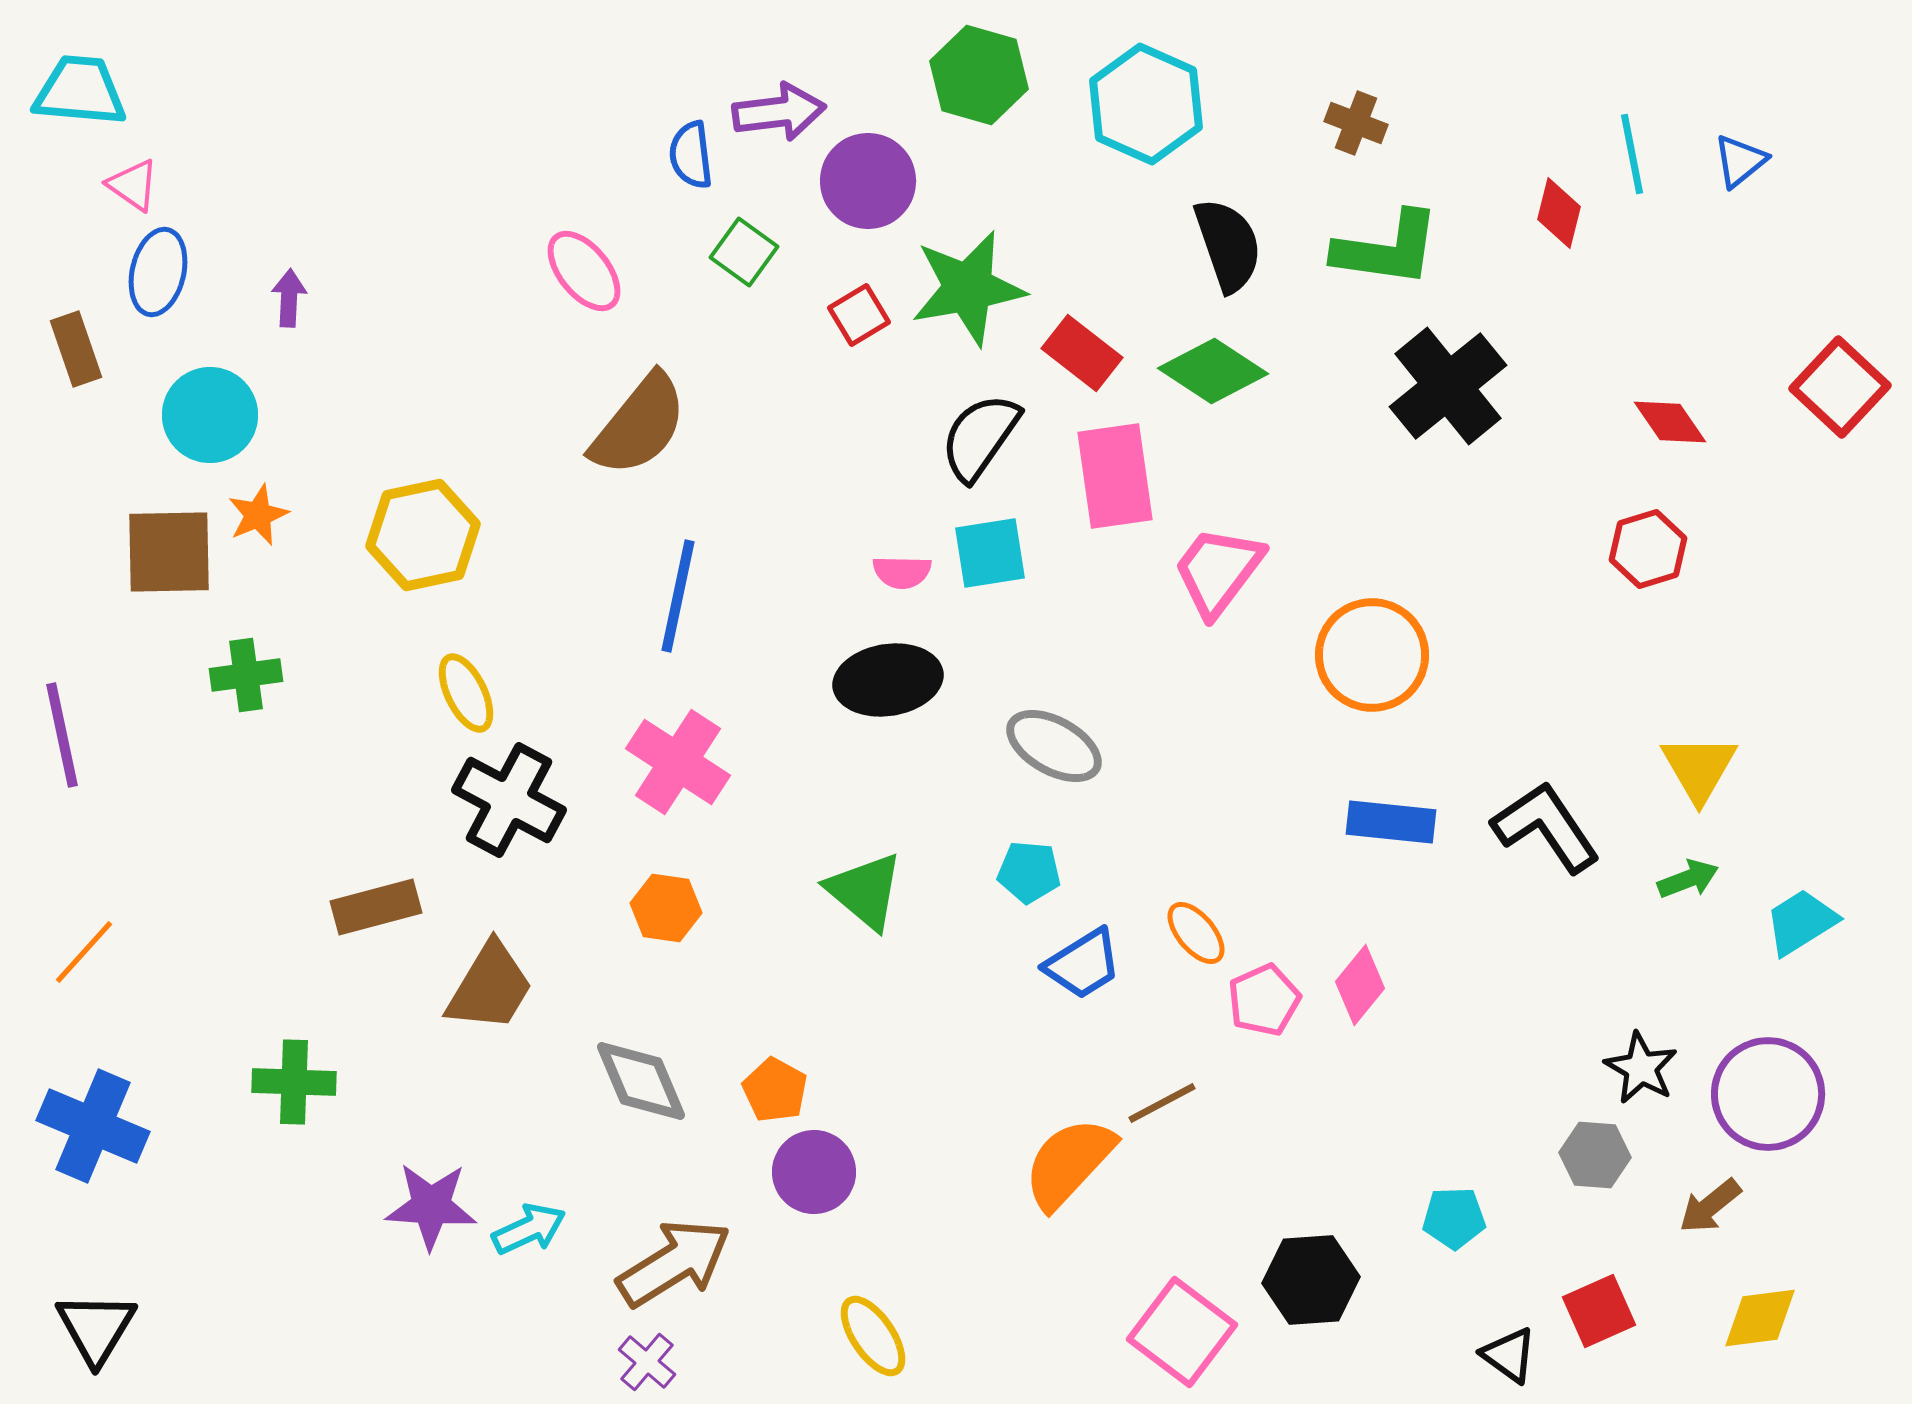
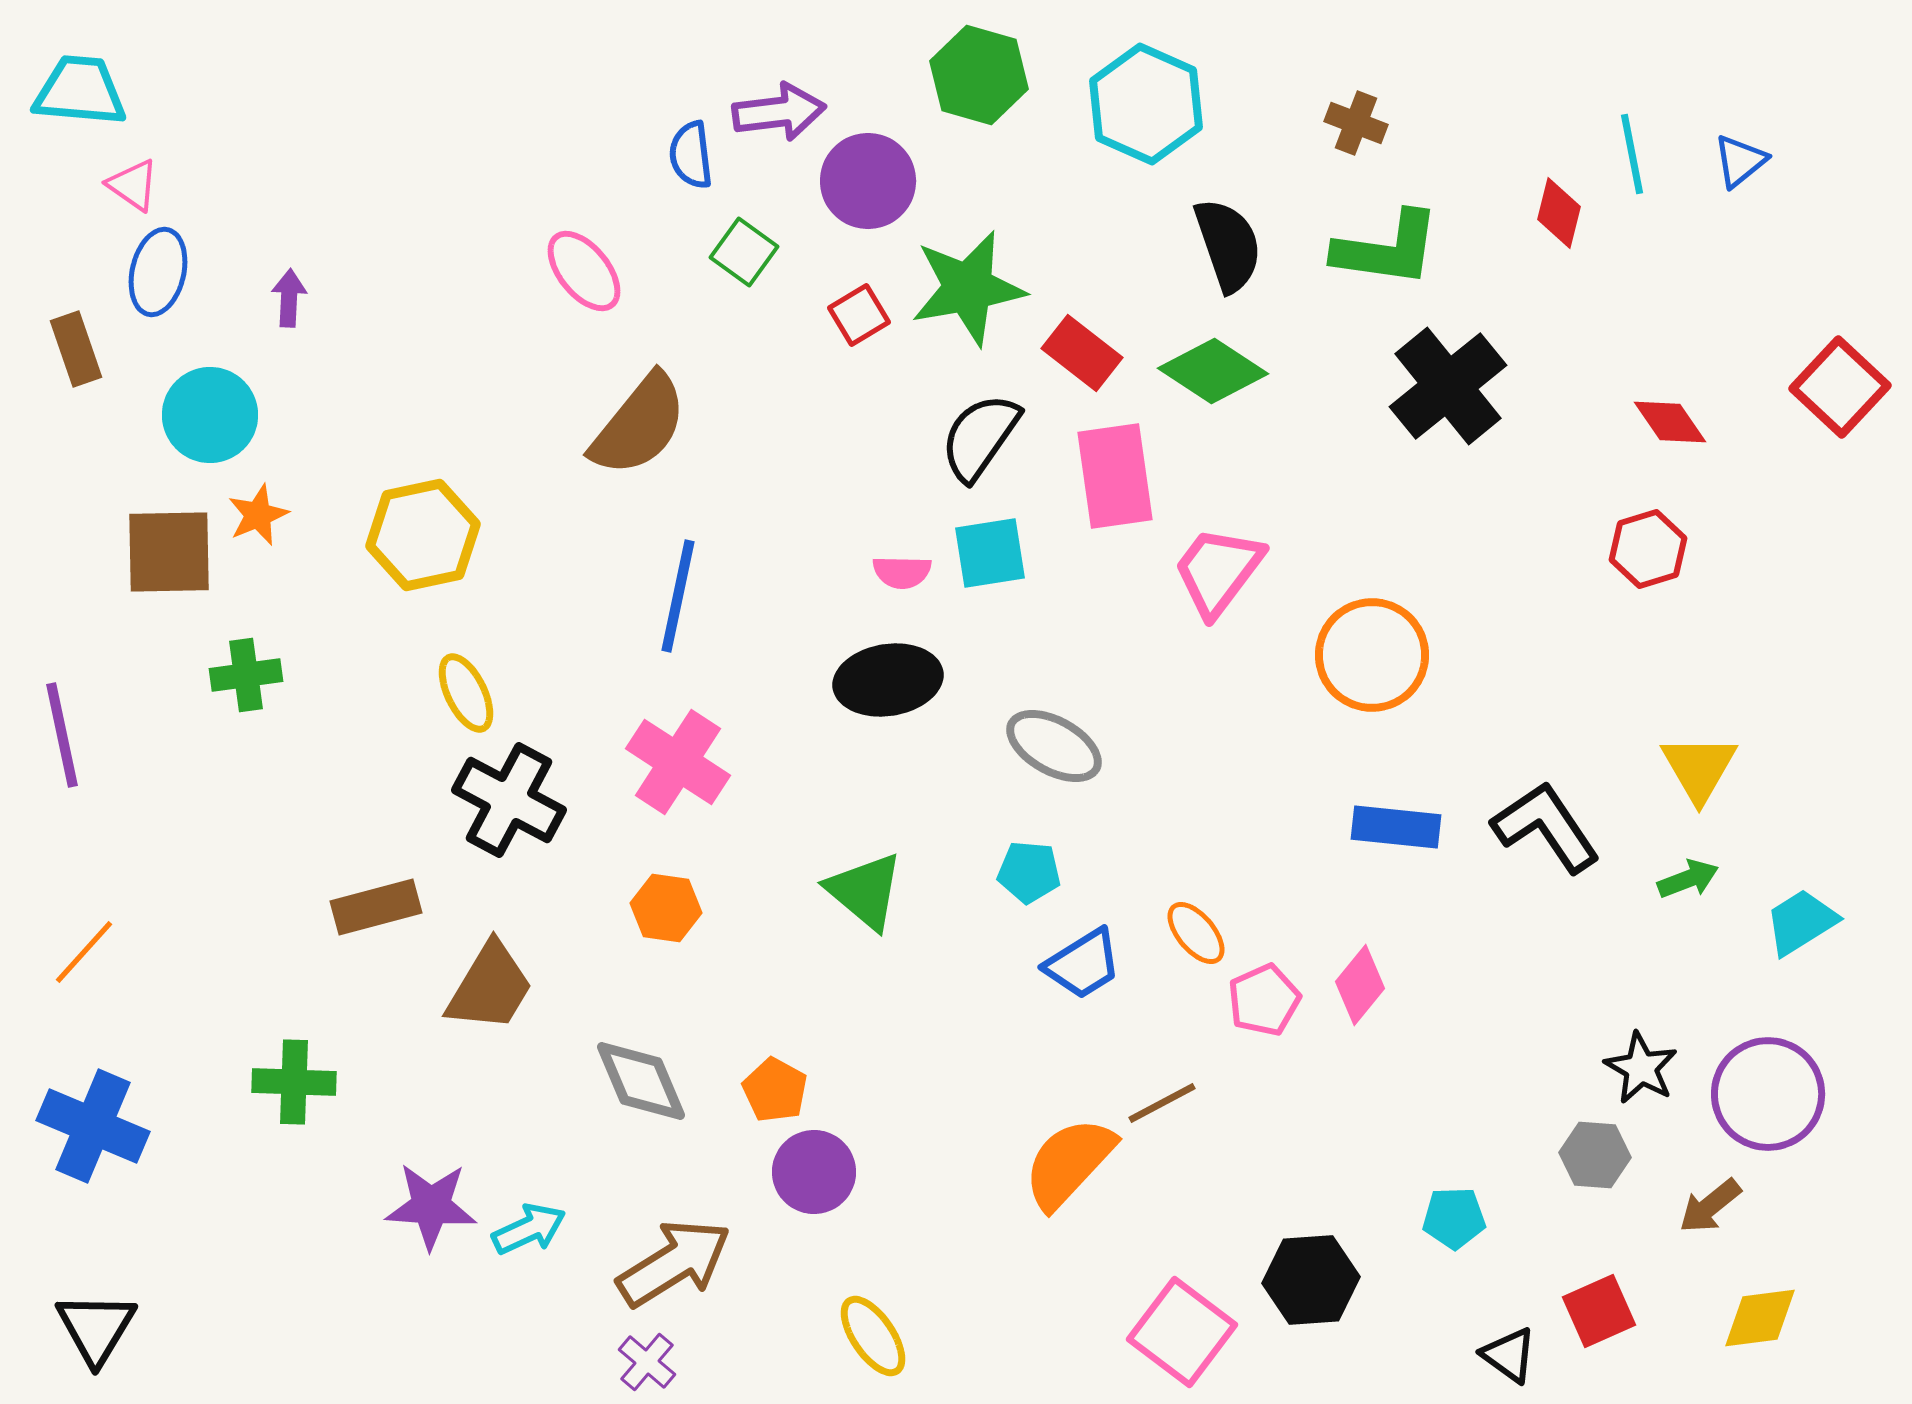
blue rectangle at (1391, 822): moved 5 px right, 5 px down
